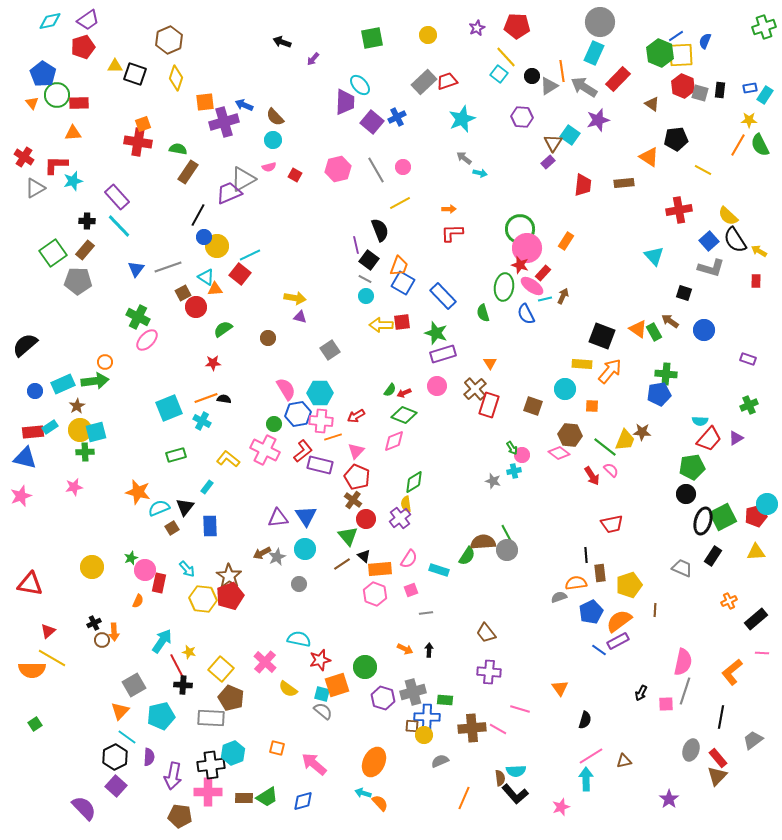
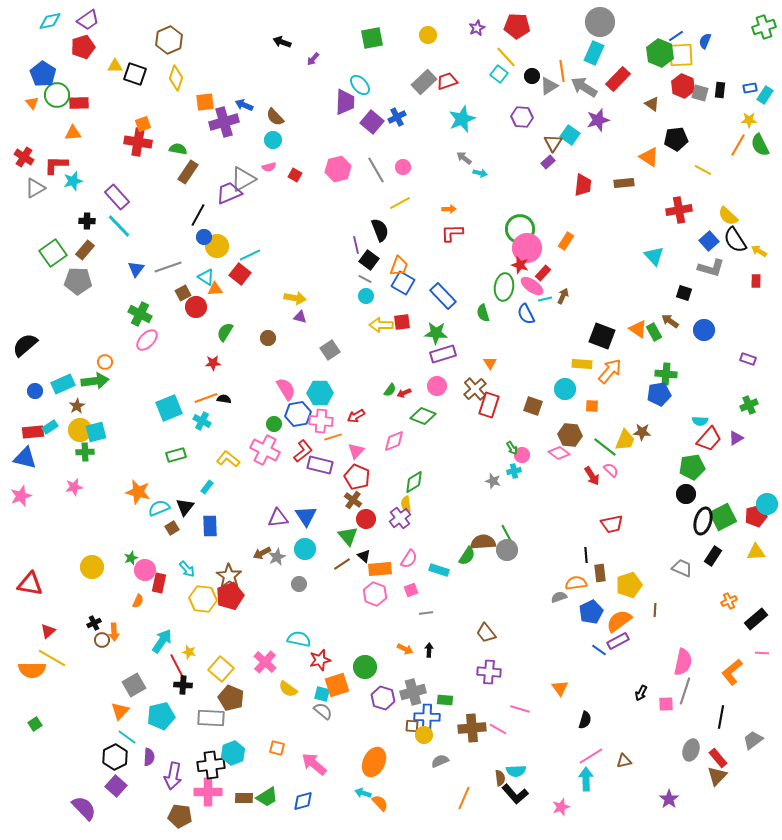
green cross at (138, 317): moved 2 px right, 3 px up
green semicircle at (223, 329): moved 2 px right, 3 px down; rotated 24 degrees counterclockwise
green star at (436, 333): rotated 15 degrees counterclockwise
green diamond at (404, 415): moved 19 px right, 1 px down
